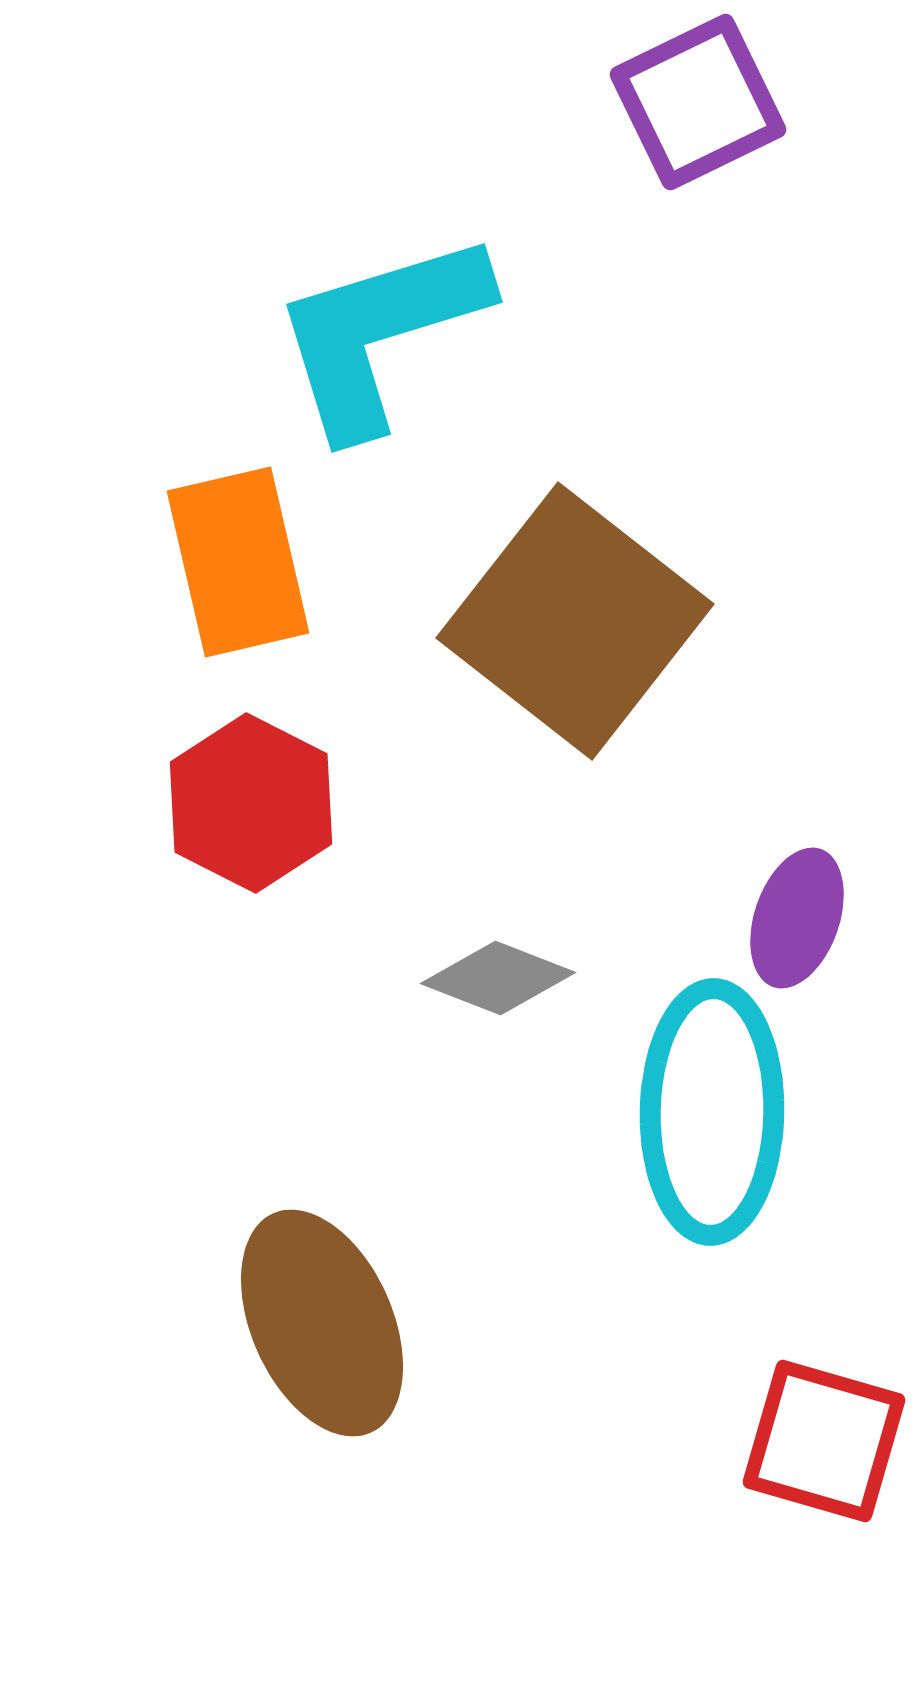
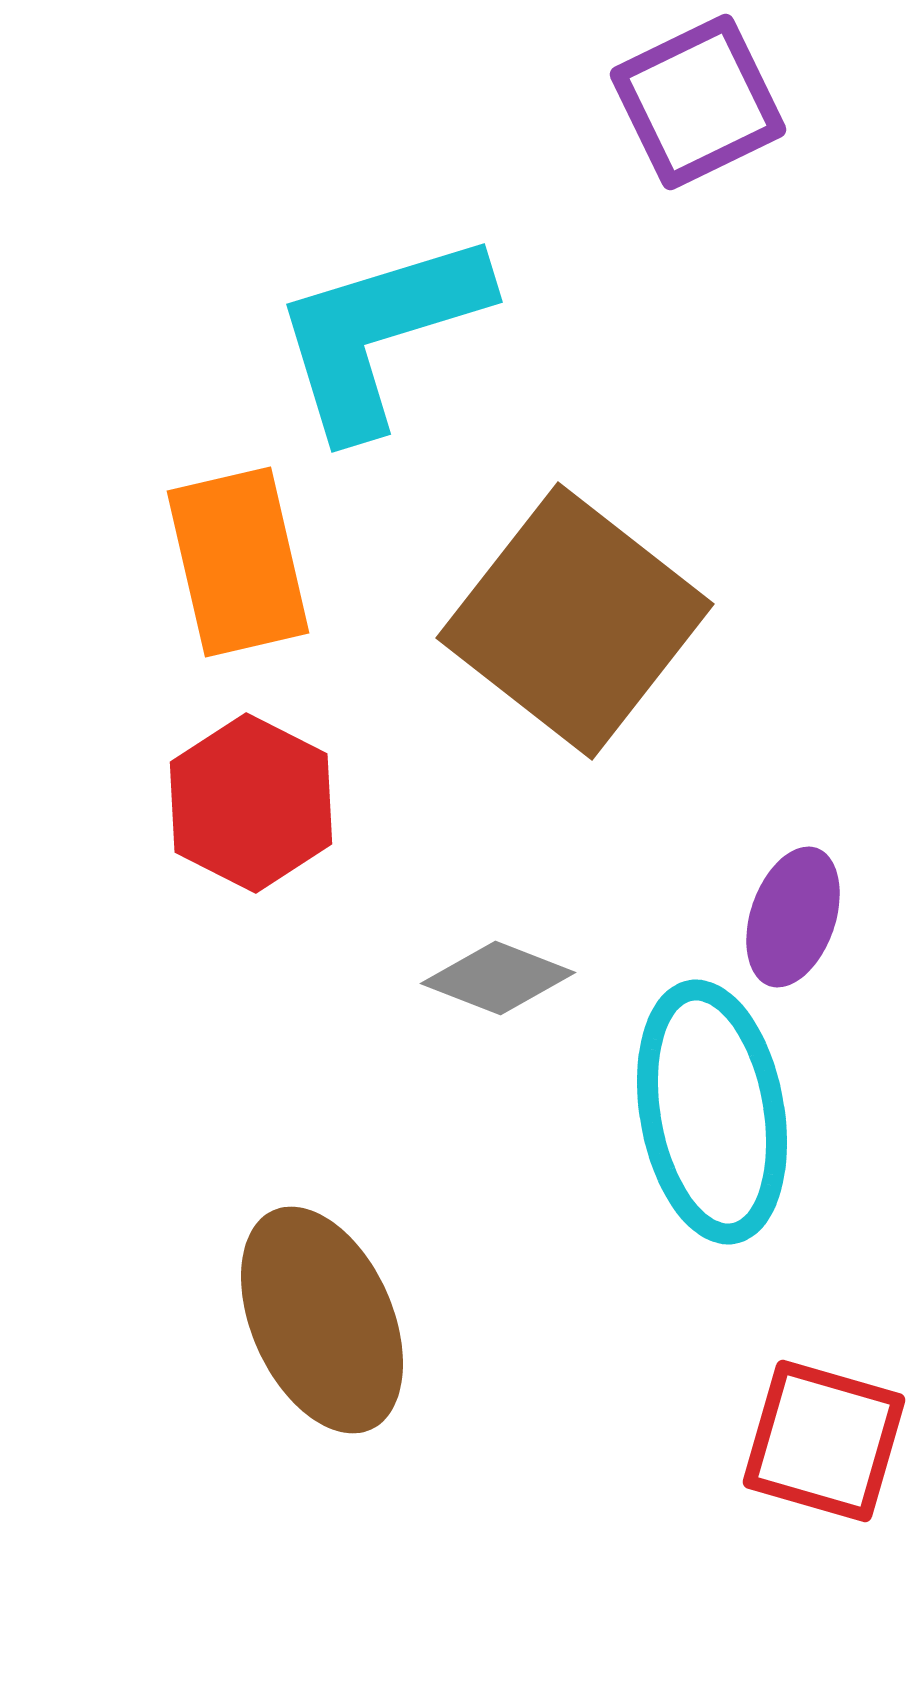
purple ellipse: moved 4 px left, 1 px up
cyan ellipse: rotated 11 degrees counterclockwise
brown ellipse: moved 3 px up
